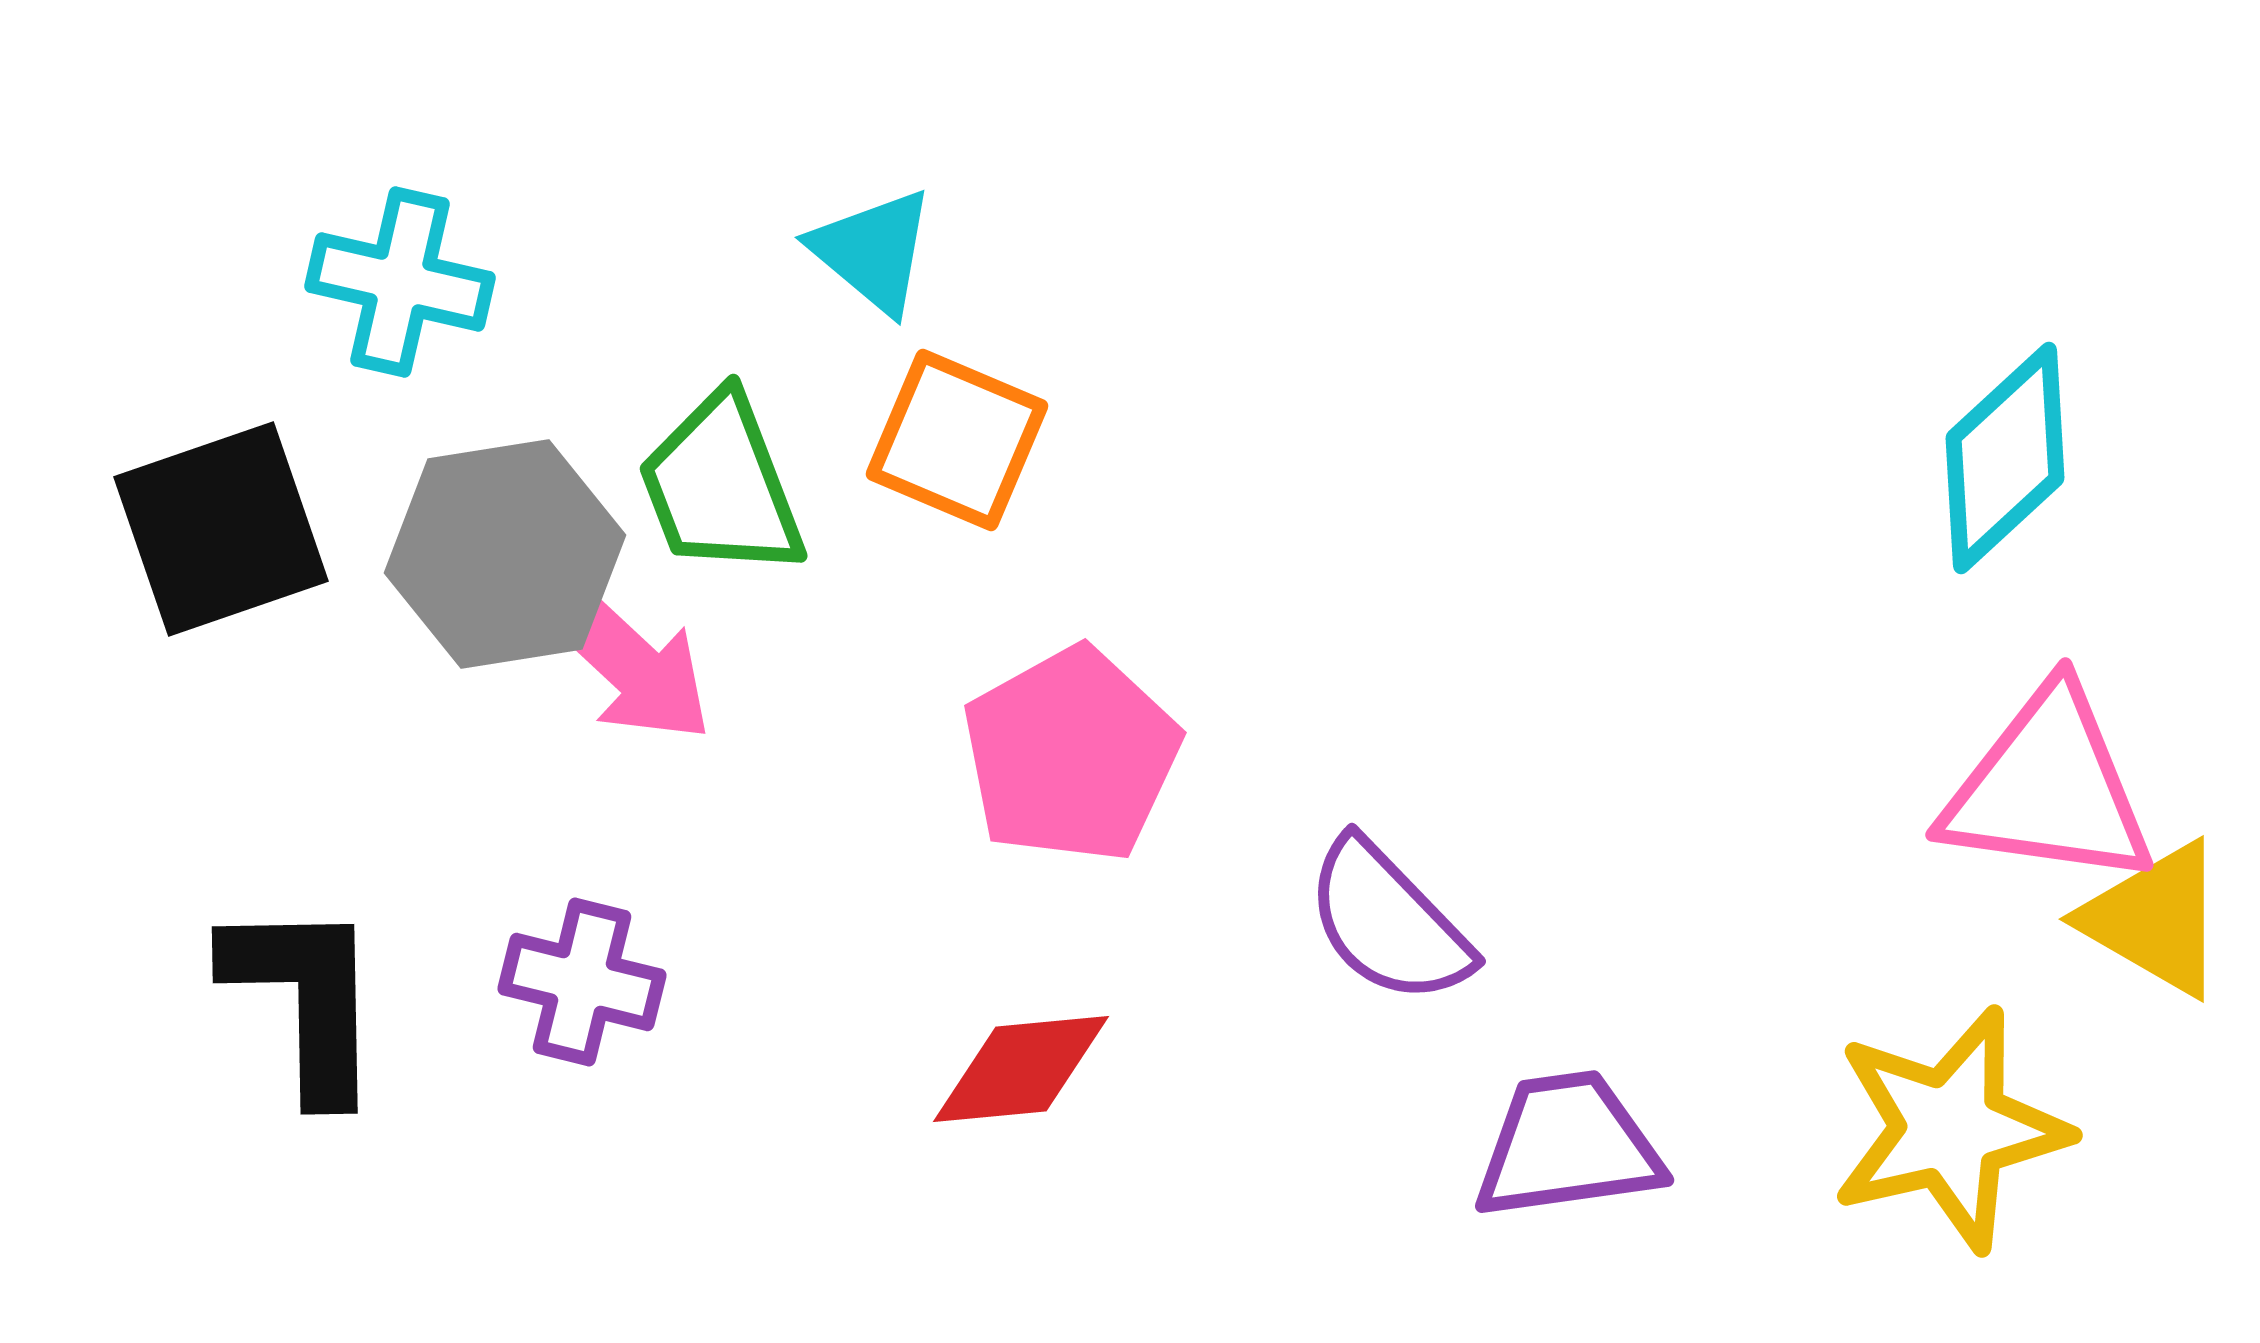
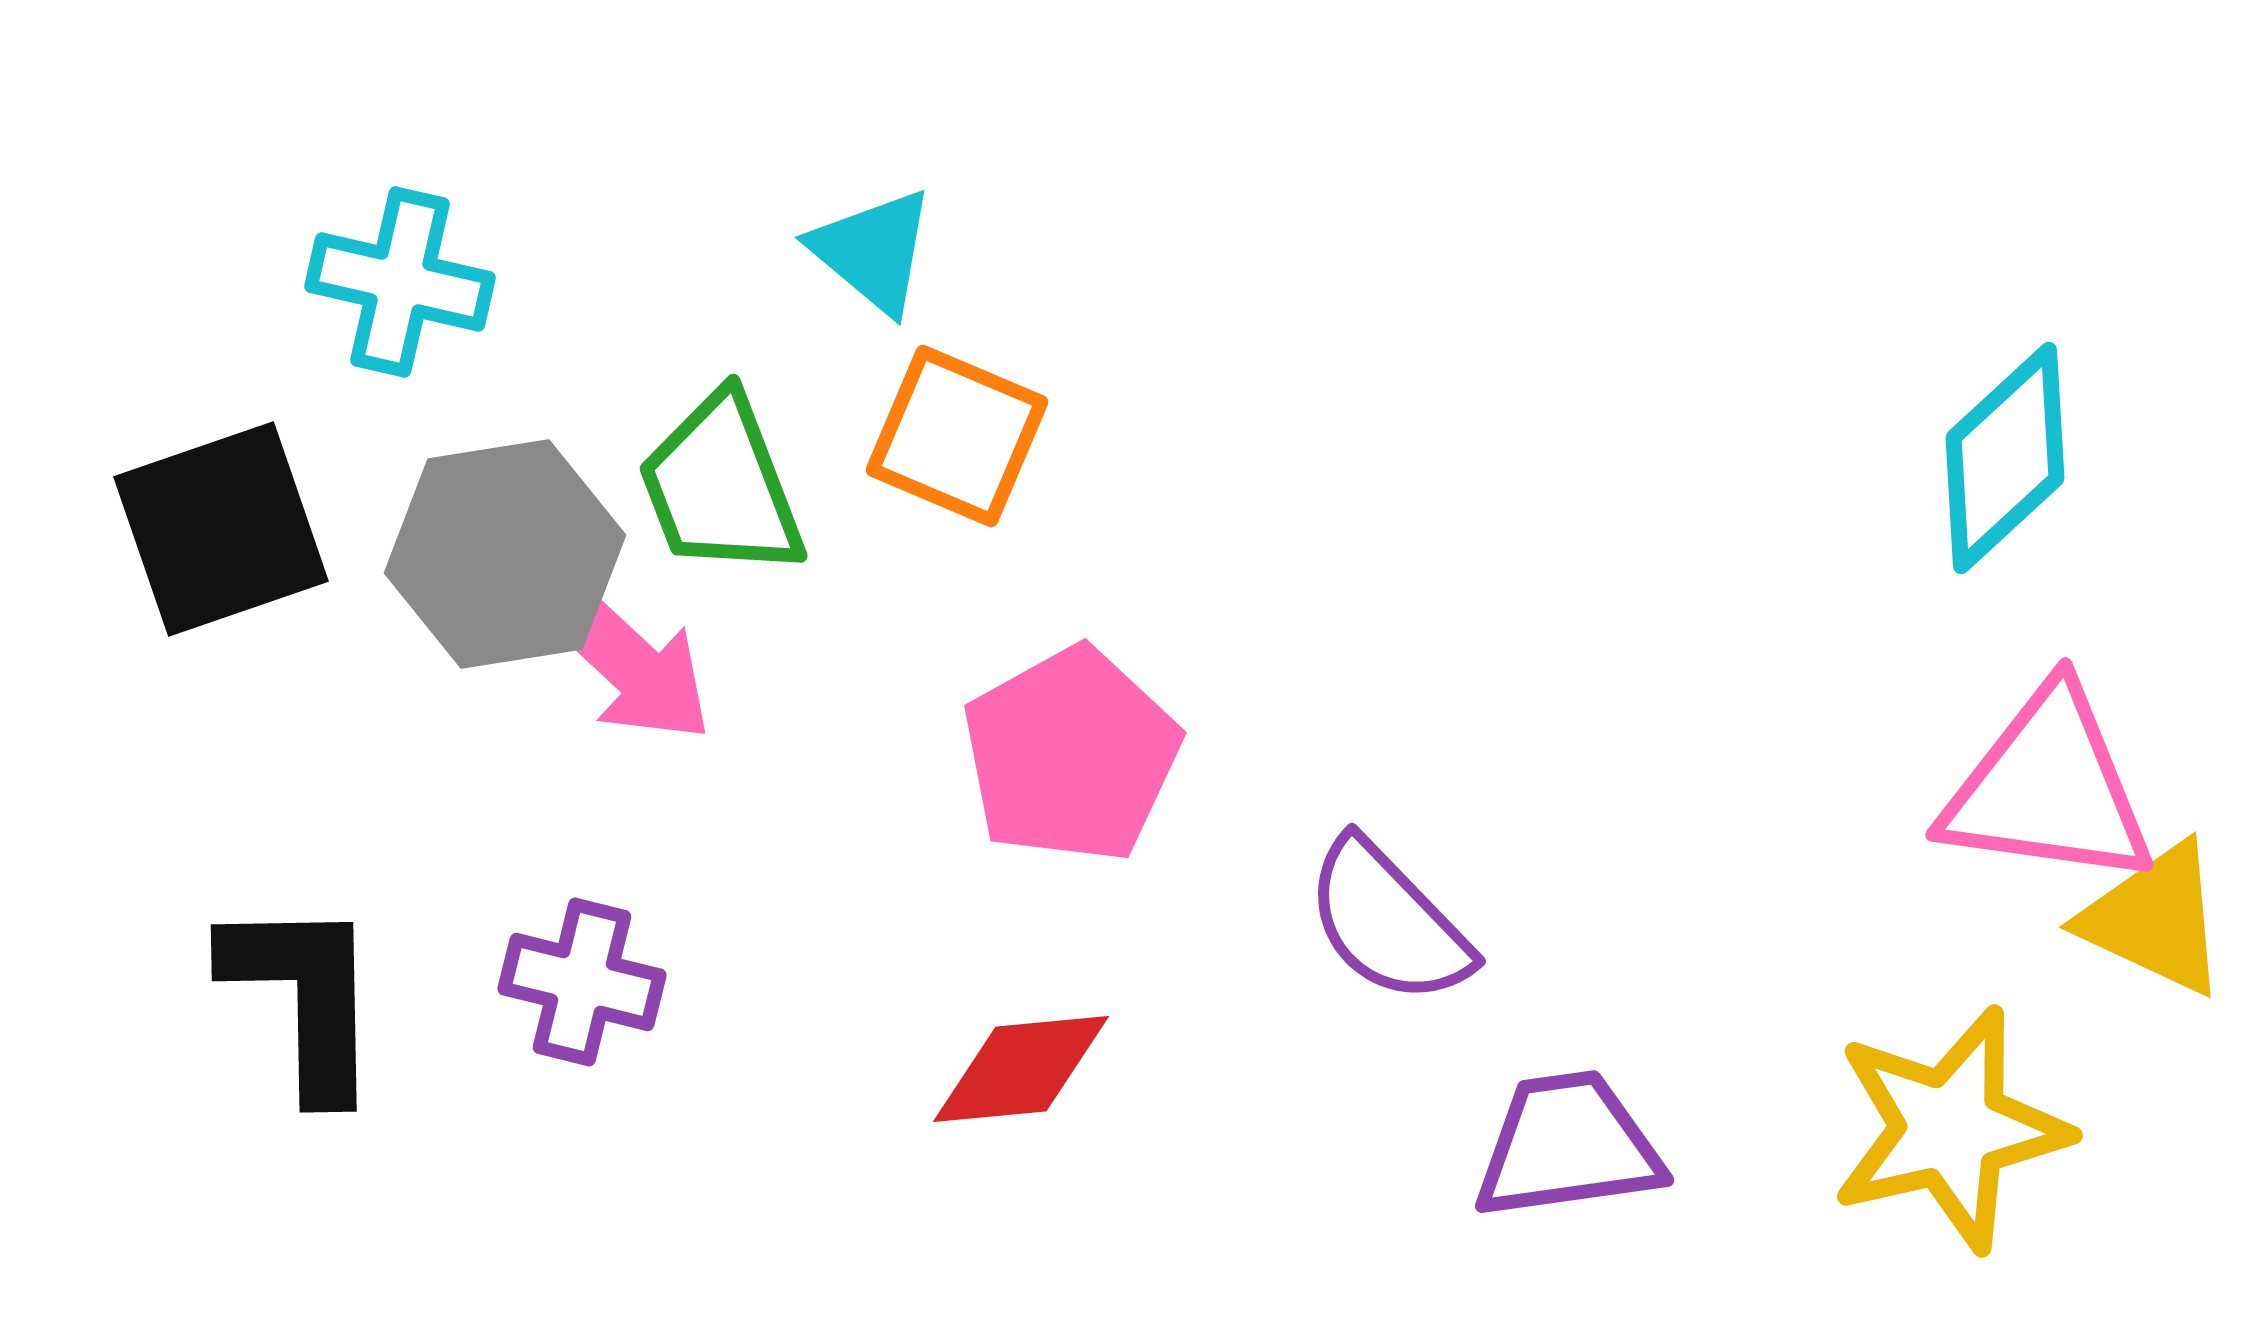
orange square: moved 4 px up
yellow triangle: rotated 5 degrees counterclockwise
black L-shape: moved 1 px left, 2 px up
